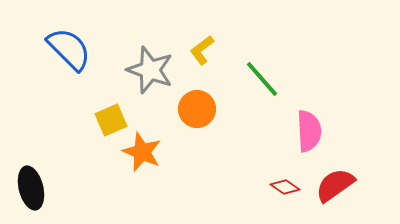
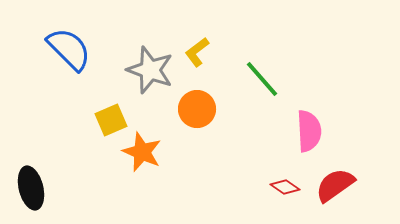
yellow L-shape: moved 5 px left, 2 px down
